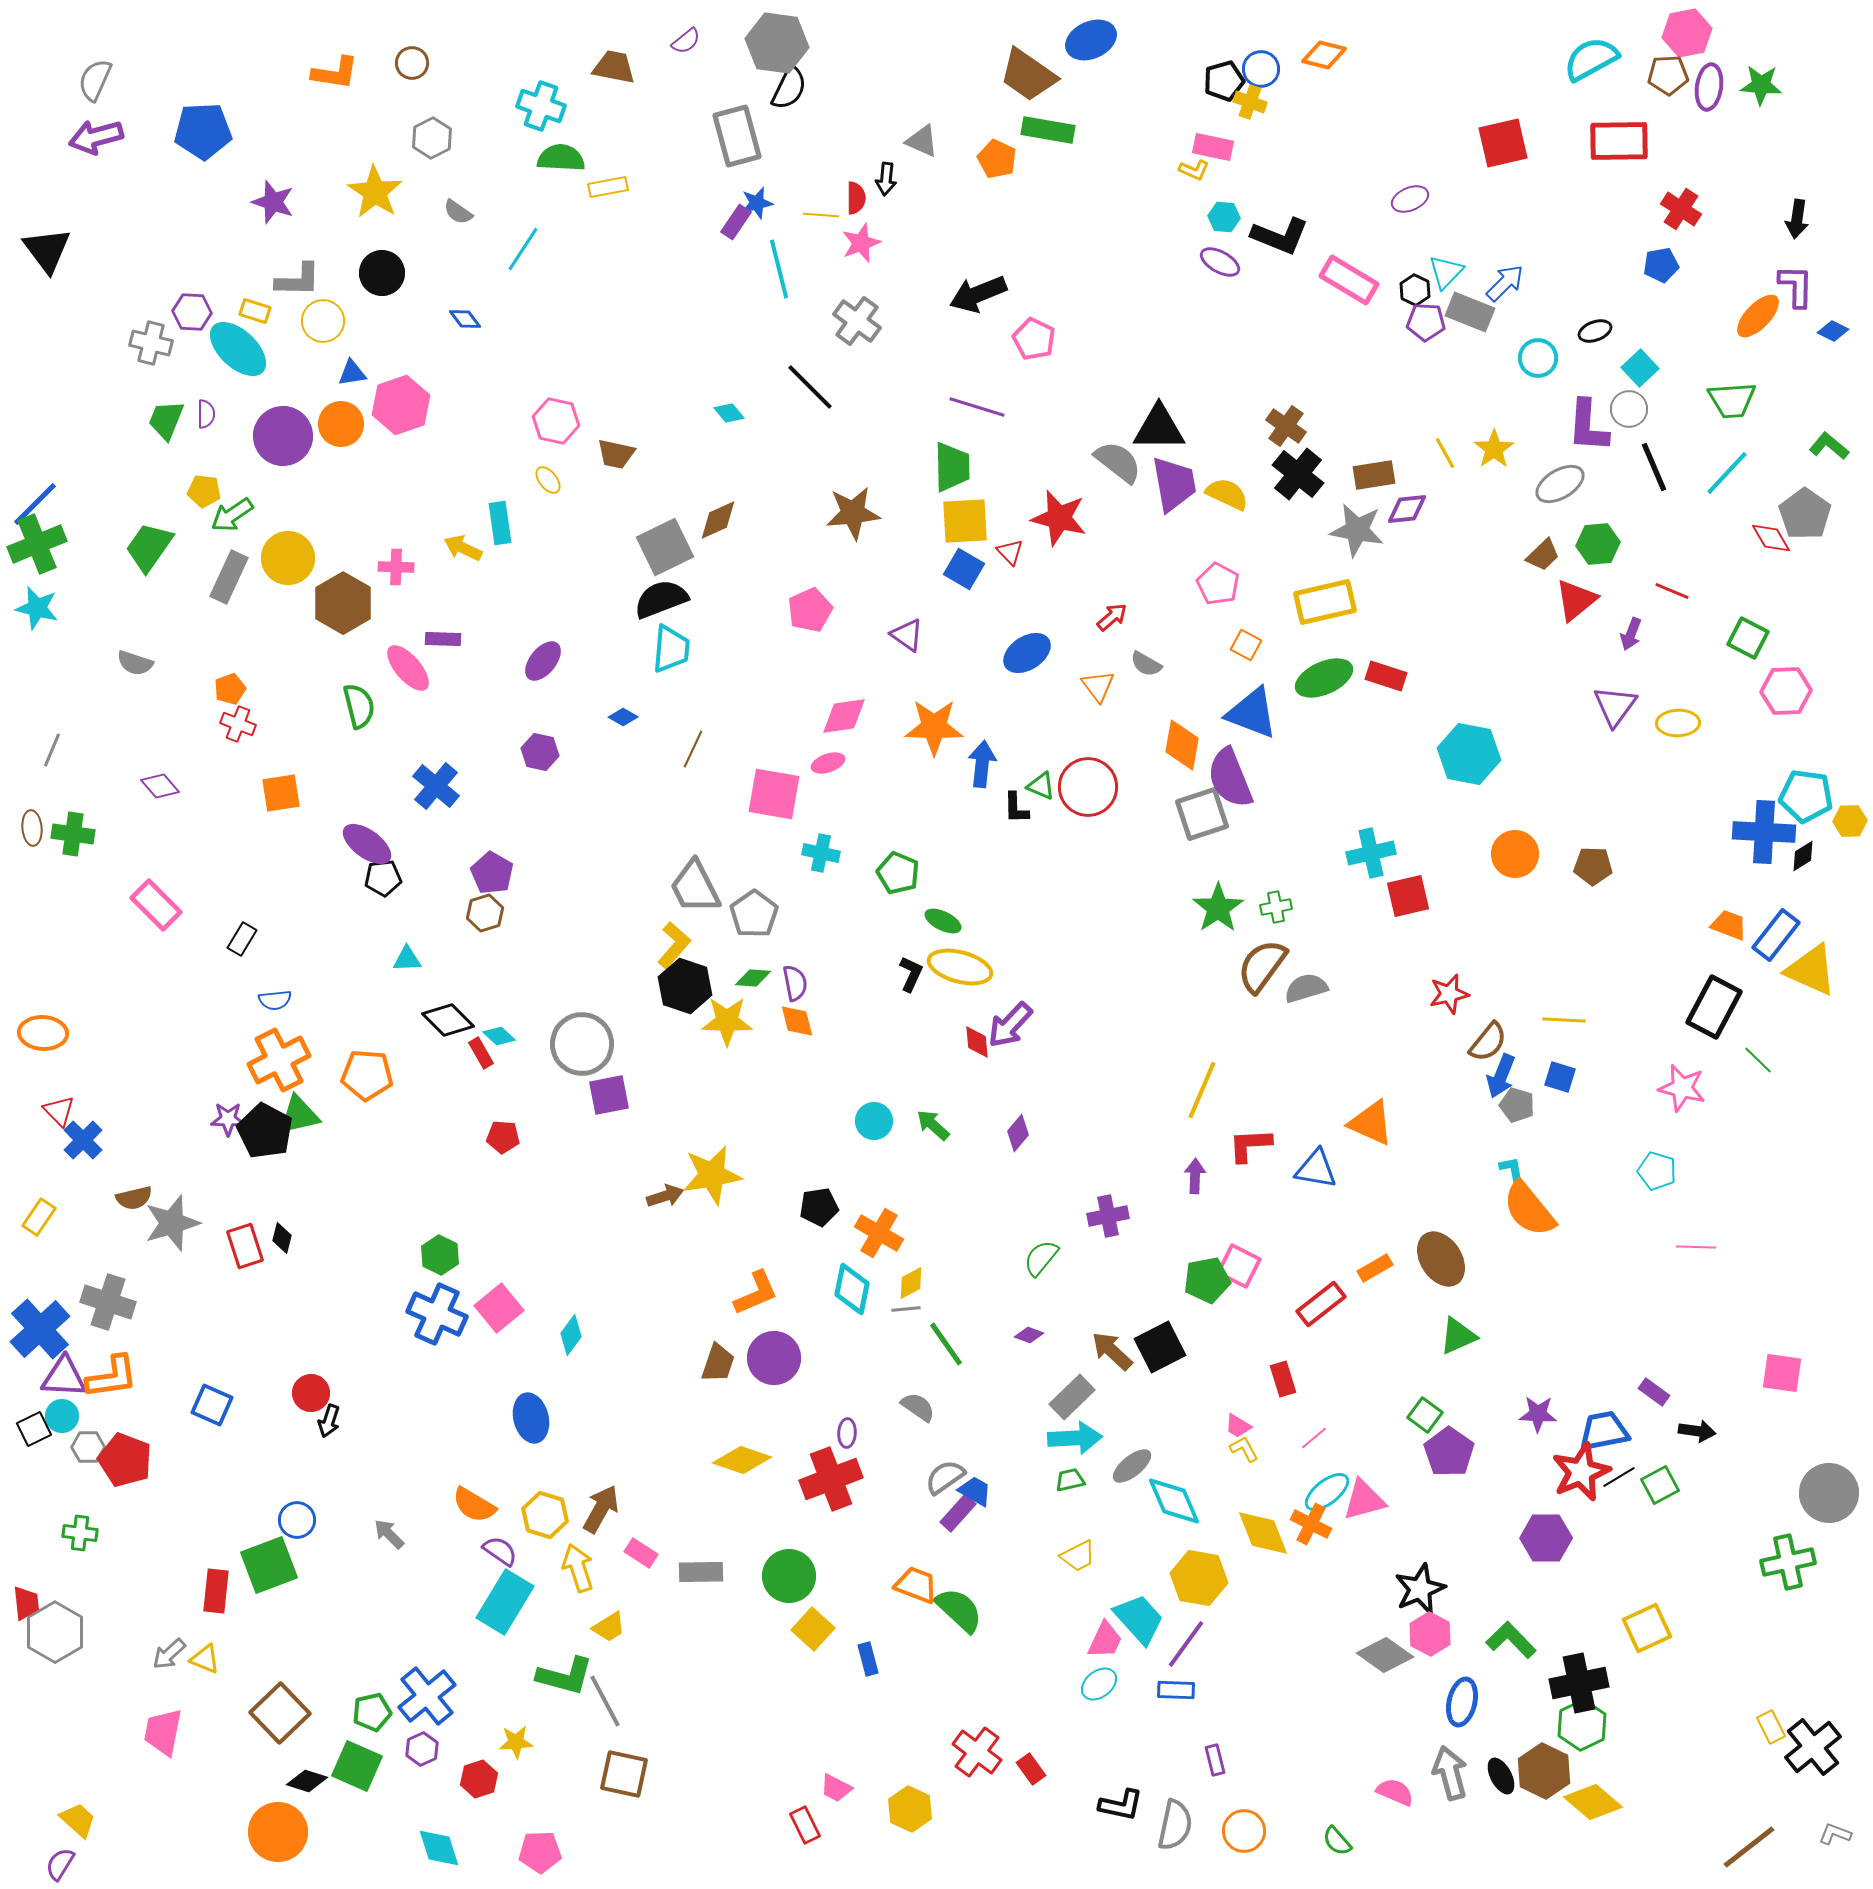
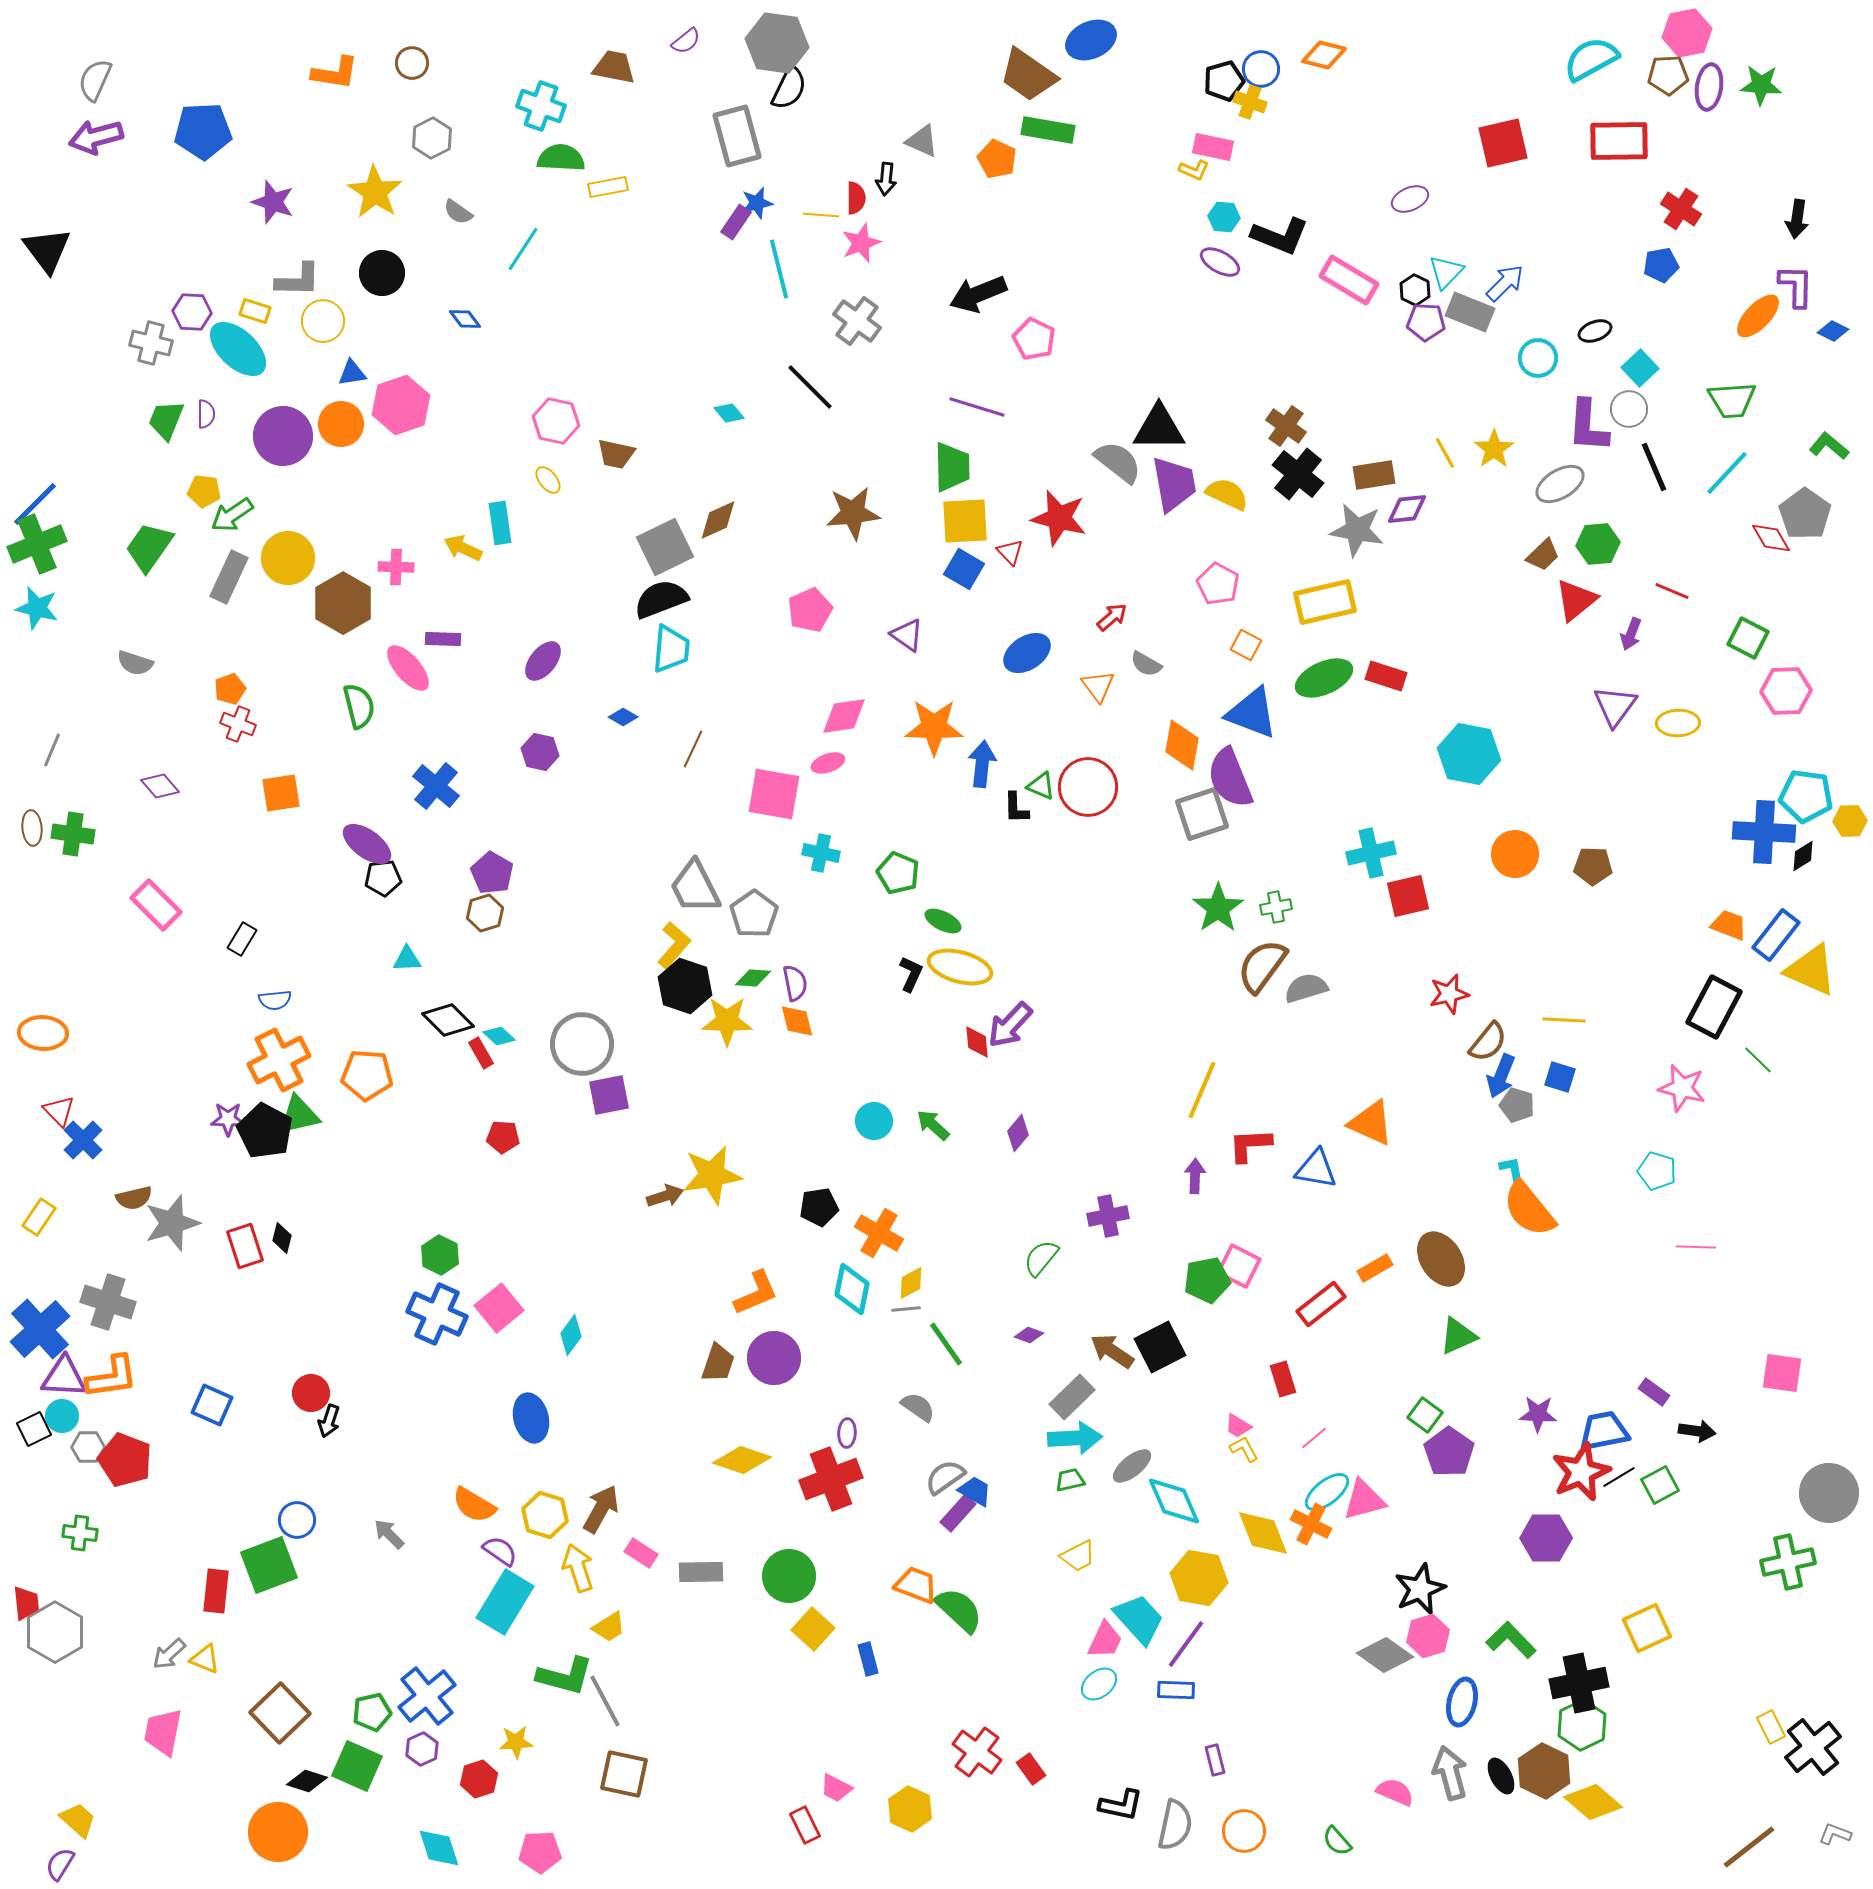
brown arrow at (1112, 1351): rotated 9 degrees counterclockwise
pink hexagon at (1430, 1634): moved 2 px left, 2 px down; rotated 15 degrees clockwise
